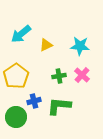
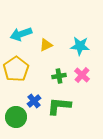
cyan arrow: rotated 20 degrees clockwise
yellow pentagon: moved 7 px up
blue cross: rotated 24 degrees counterclockwise
